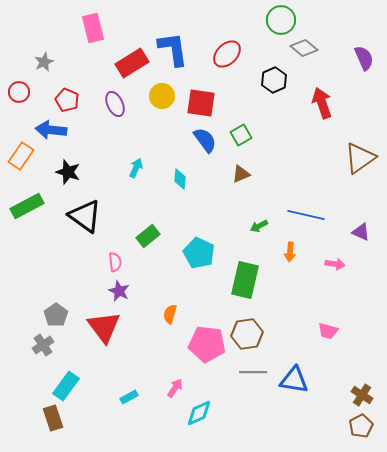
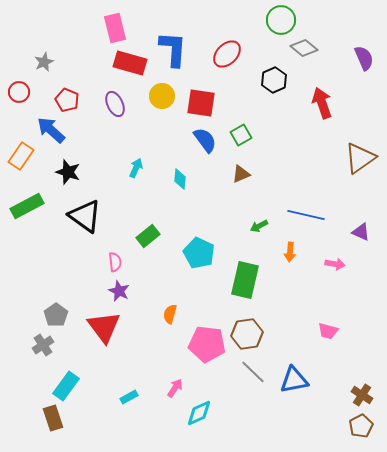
pink rectangle at (93, 28): moved 22 px right
blue L-shape at (173, 49): rotated 12 degrees clockwise
red rectangle at (132, 63): moved 2 px left; rotated 48 degrees clockwise
blue arrow at (51, 130): rotated 36 degrees clockwise
gray line at (253, 372): rotated 44 degrees clockwise
blue triangle at (294, 380): rotated 20 degrees counterclockwise
